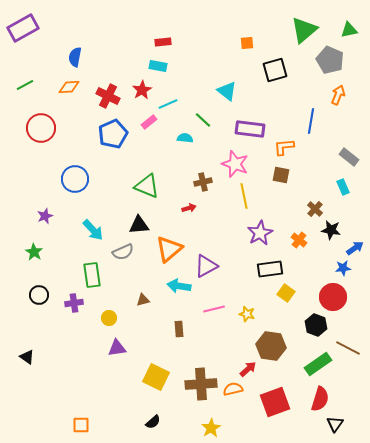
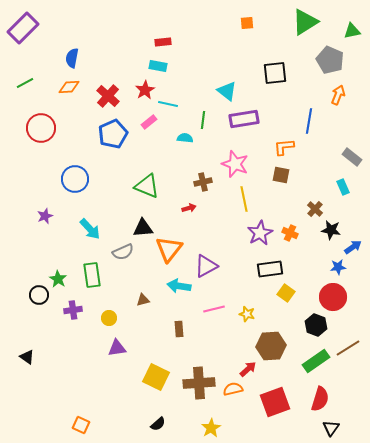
purple rectangle at (23, 28): rotated 16 degrees counterclockwise
green triangle at (304, 30): moved 1 px right, 8 px up; rotated 8 degrees clockwise
green triangle at (349, 30): moved 3 px right, 1 px down
orange square at (247, 43): moved 20 px up
blue semicircle at (75, 57): moved 3 px left, 1 px down
black square at (275, 70): moved 3 px down; rotated 10 degrees clockwise
green line at (25, 85): moved 2 px up
red star at (142, 90): moved 3 px right
red cross at (108, 96): rotated 15 degrees clockwise
cyan line at (168, 104): rotated 36 degrees clockwise
green line at (203, 120): rotated 54 degrees clockwise
blue line at (311, 121): moved 2 px left
purple rectangle at (250, 129): moved 6 px left, 10 px up; rotated 16 degrees counterclockwise
gray rectangle at (349, 157): moved 3 px right
yellow line at (244, 196): moved 3 px down
black triangle at (139, 225): moved 4 px right, 3 px down
cyan arrow at (93, 230): moved 3 px left, 1 px up
orange cross at (299, 240): moved 9 px left, 7 px up; rotated 14 degrees counterclockwise
blue arrow at (355, 248): moved 2 px left, 1 px up
orange triangle at (169, 249): rotated 12 degrees counterclockwise
green star at (34, 252): moved 24 px right, 27 px down
blue star at (343, 268): moved 5 px left, 1 px up
purple cross at (74, 303): moved 1 px left, 7 px down
brown hexagon at (271, 346): rotated 12 degrees counterclockwise
brown line at (348, 348): rotated 60 degrees counterclockwise
green rectangle at (318, 364): moved 2 px left, 3 px up
brown cross at (201, 384): moved 2 px left, 1 px up
black semicircle at (153, 422): moved 5 px right, 2 px down
black triangle at (335, 424): moved 4 px left, 4 px down
orange square at (81, 425): rotated 24 degrees clockwise
